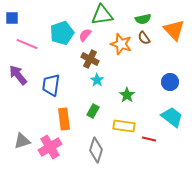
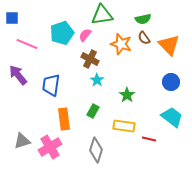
orange triangle: moved 5 px left, 15 px down
blue circle: moved 1 px right
